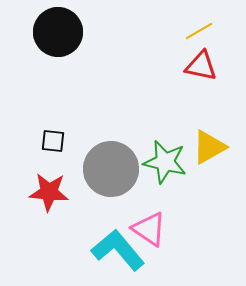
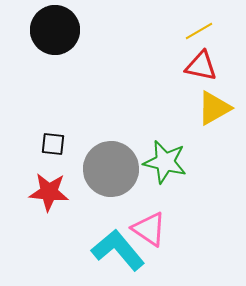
black circle: moved 3 px left, 2 px up
black square: moved 3 px down
yellow triangle: moved 5 px right, 39 px up
